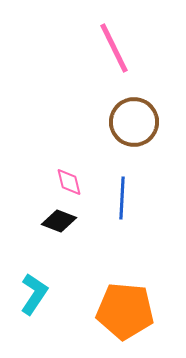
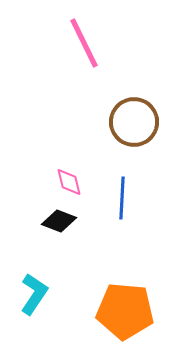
pink line: moved 30 px left, 5 px up
